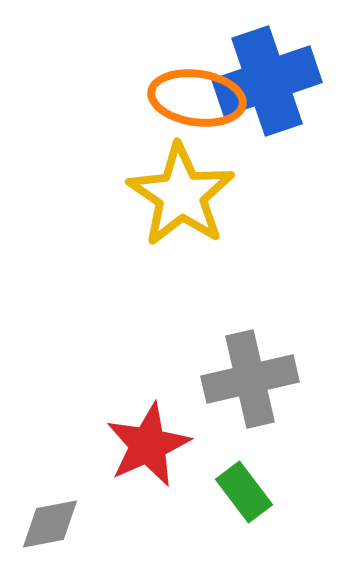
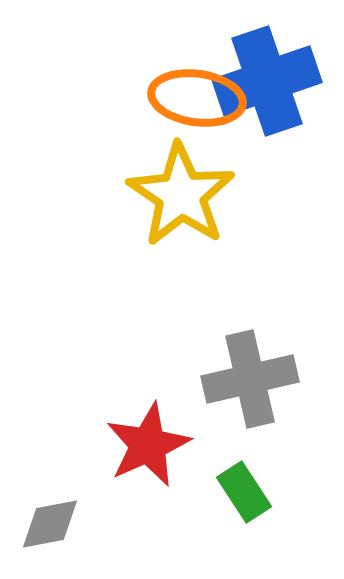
green rectangle: rotated 4 degrees clockwise
